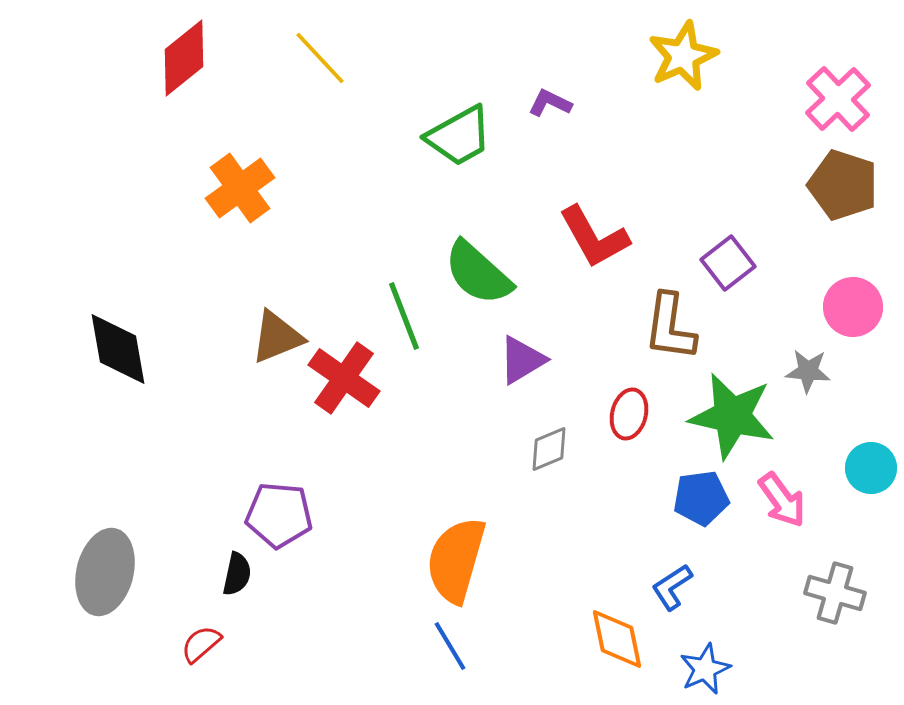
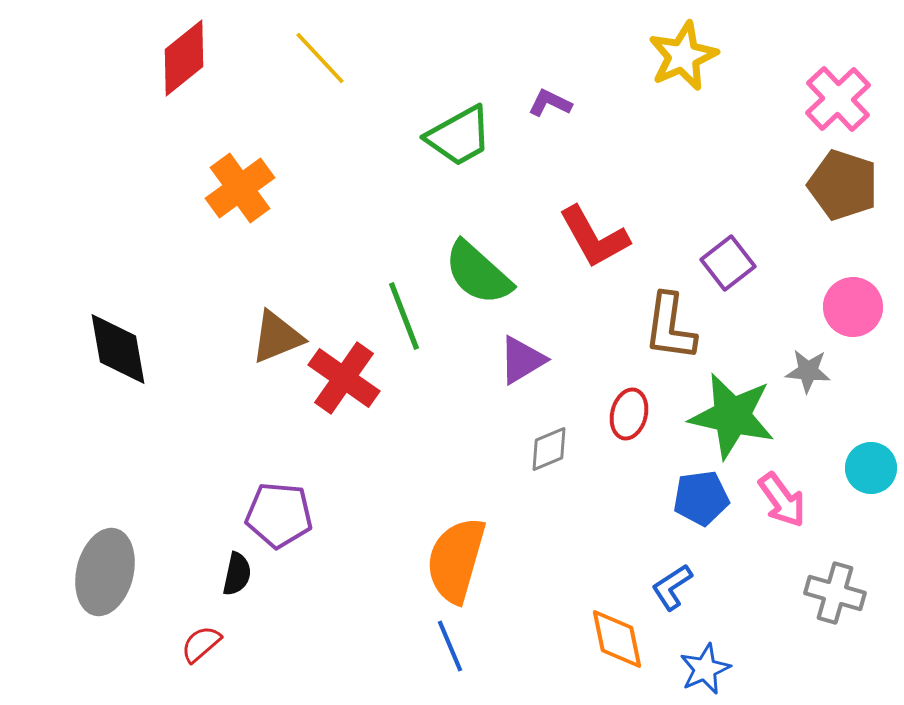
blue line: rotated 8 degrees clockwise
